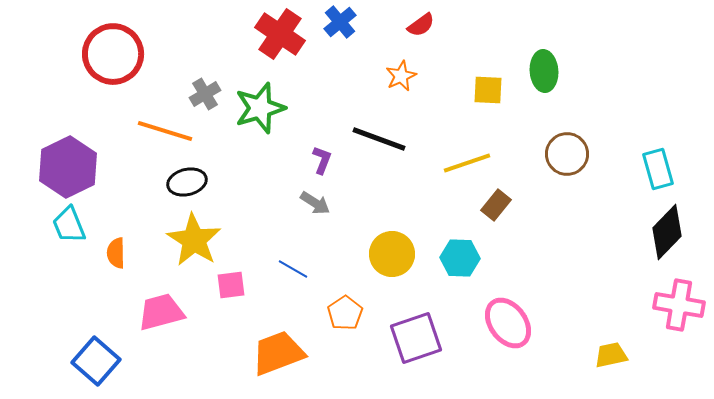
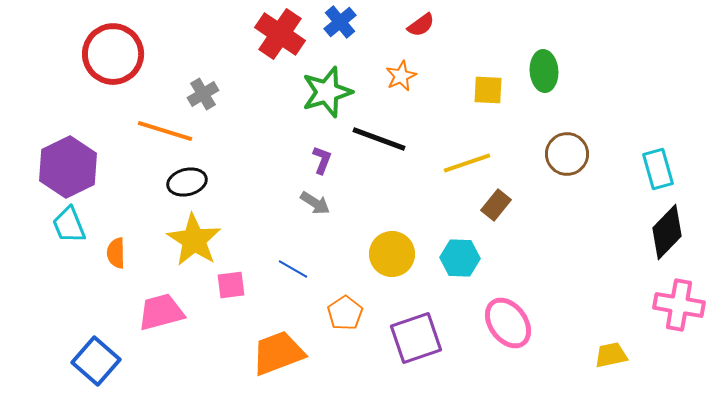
gray cross: moved 2 px left
green star: moved 67 px right, 16 px up
